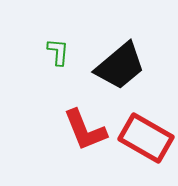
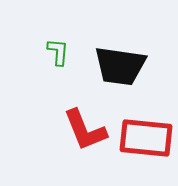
black trapezoid: rotated 48 degrees clockwise
red rectangle: rotated 24 degrees counterclockwise
